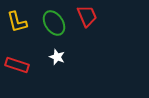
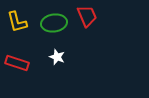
green ellipse: rotated 65 degrees counterclockwise
red rectangle: moved 2 px up
